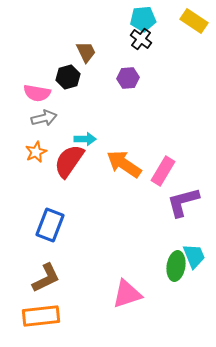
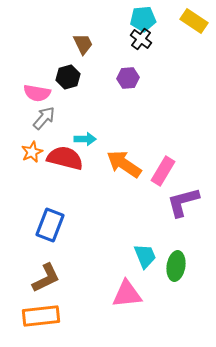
brown trapezoid: moved 3 px left, 8 px up
gray arrow: rotated 35 degrees counterclockwise
orange star: moved 4 px left
red semicircle: moved 4 px left, 3 px up; rotated 69 degrees clockwise
cyan trapezoid: moved 49 px left
pink triangle: rotated 12 degrees clockwise
